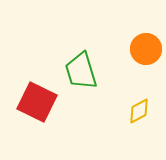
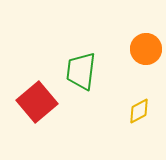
green trapezoid: rotated 24 degrees clockwise
red square: rotated 24 degrees clockwise
